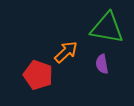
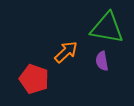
purple semicircle: moved 3 px up
red pentagon: moved 4 px left, 4 px down
